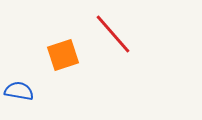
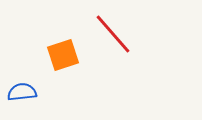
blue semicircle: moved 3 px right, 1 px down; rotated 16 degrees counterclockwise
